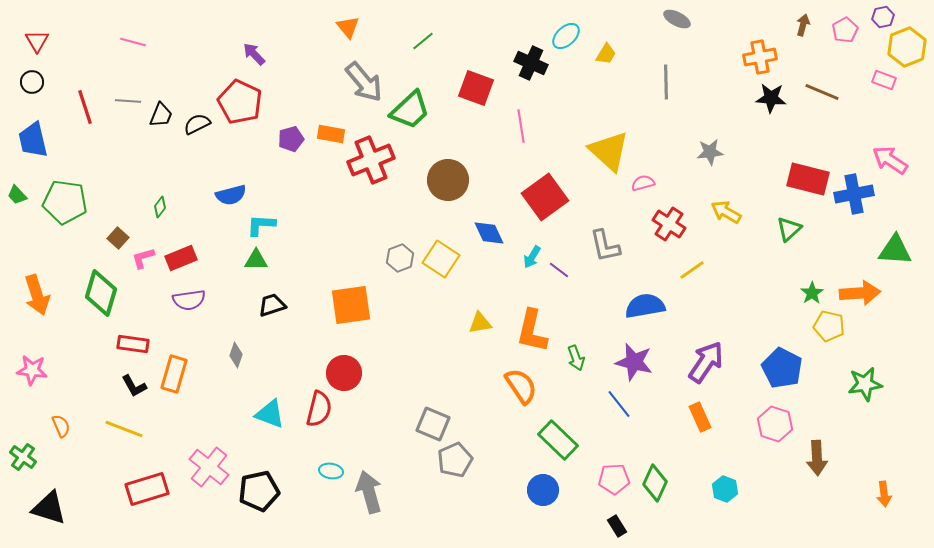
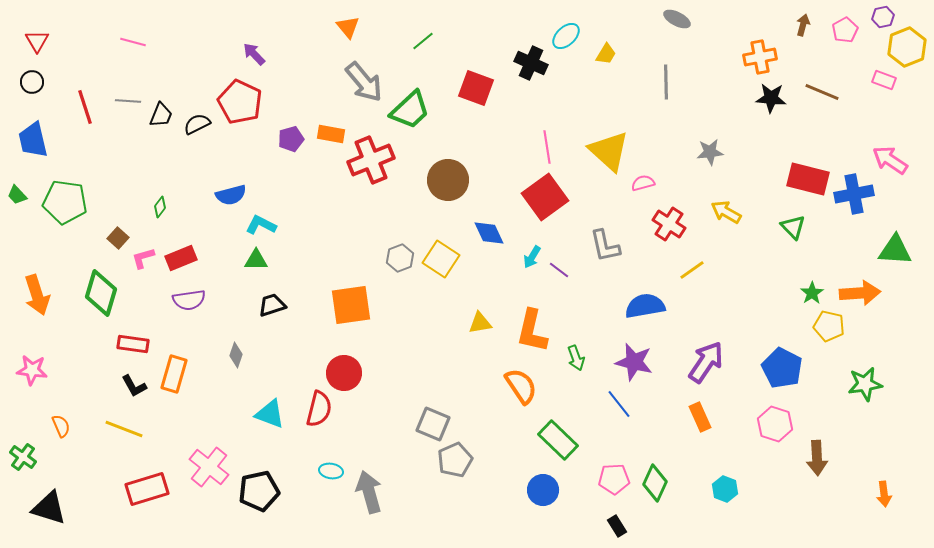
pink line at (521, 126): moved 26 px right, 21 px down
cyan L-shape at (261, 225): rotated 24 degrees clockwise
green triangle at (789, 229): moved 4 px right, 2 px up; rotated 32 degrees counterclockwise
